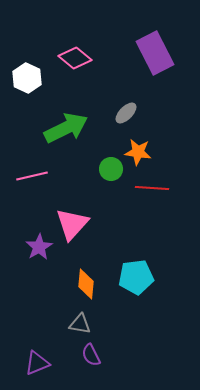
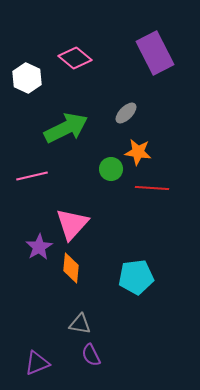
orange diamond: moved 15 px left, 16 px up
